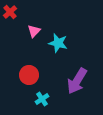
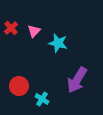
red cross: moved 1 px right, 16 px down
red circle: moved 10 px left, 11 px down
purple arrow: moved 1 px up
cyan cross: rotated 24 degrees counterclockwise
